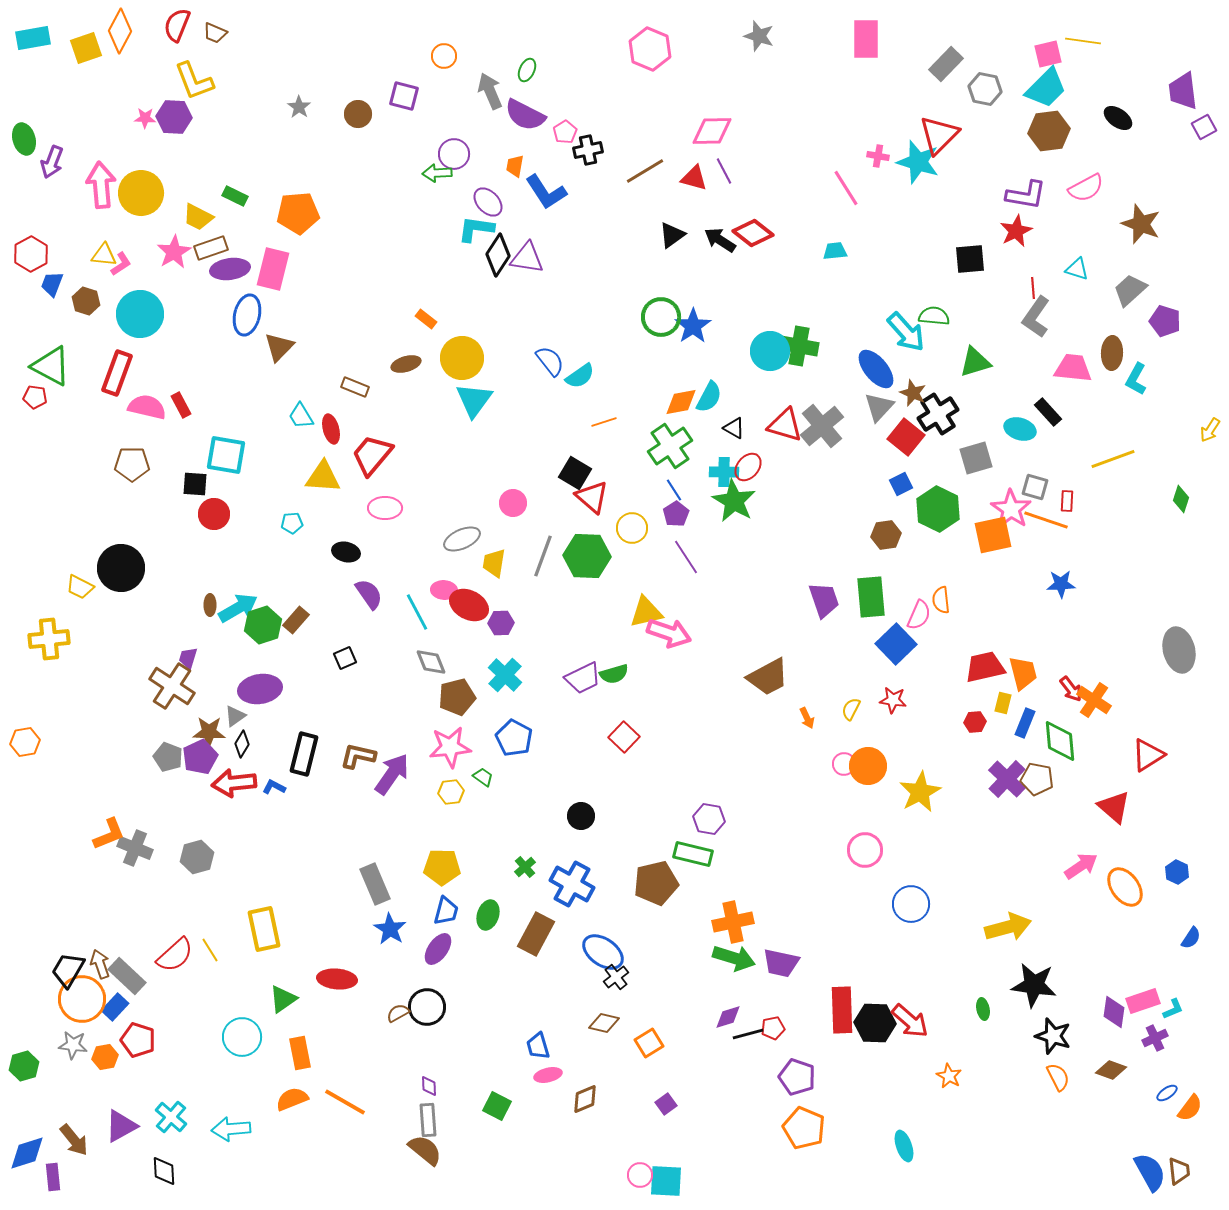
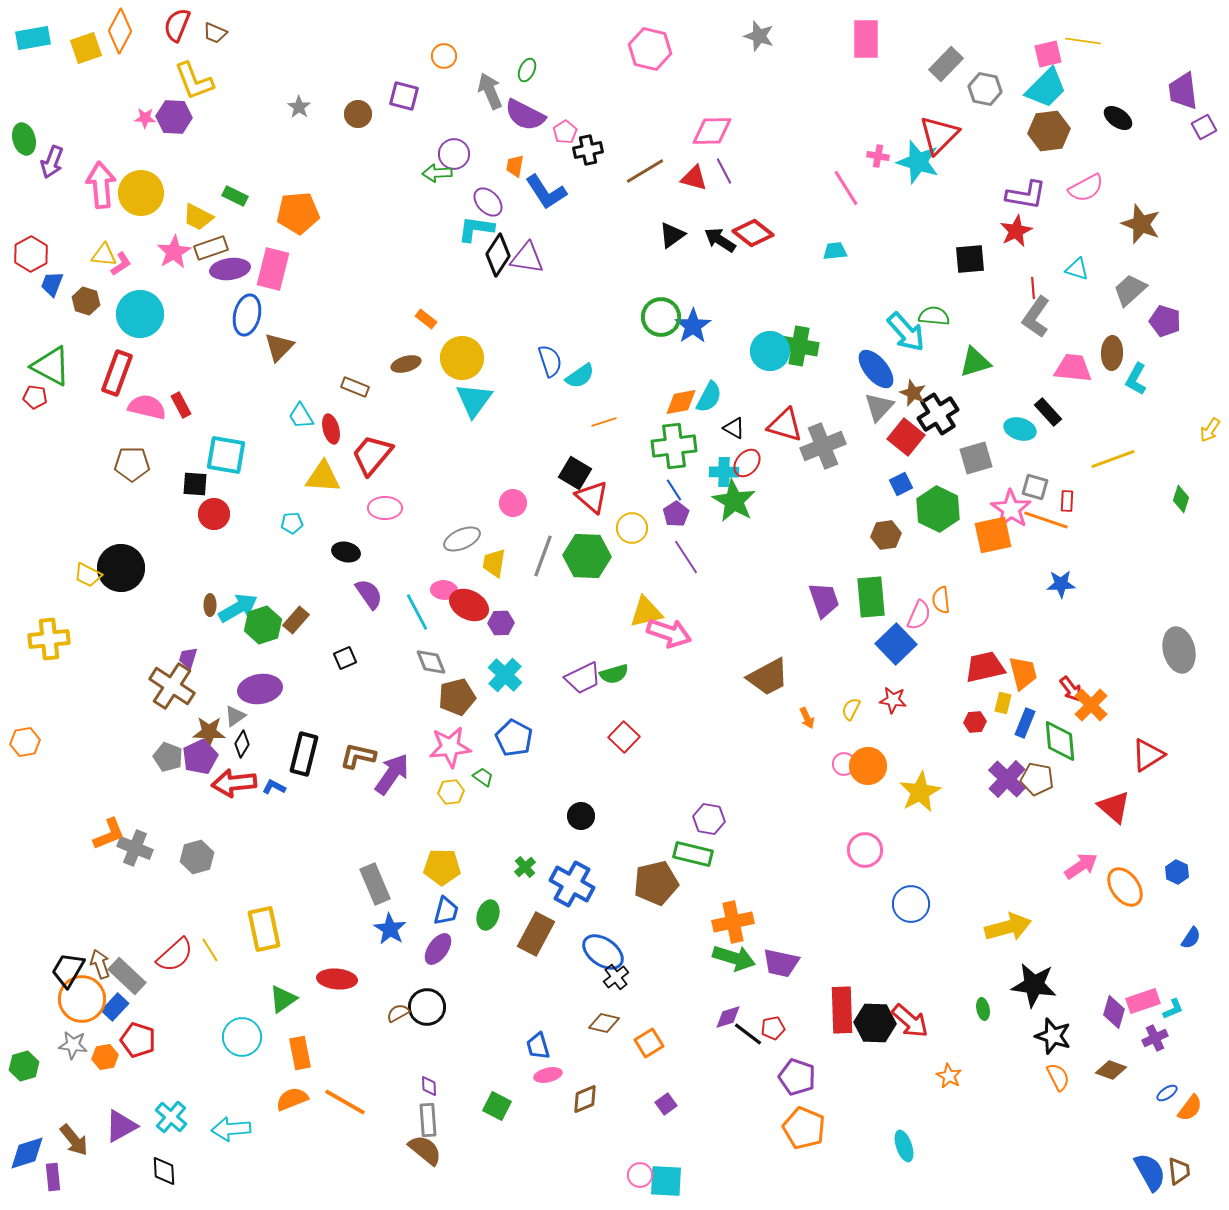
pink hexagon at (650, 49): rotated 9 degrees counterclockwise
blue semicircle at (550, 361): rotated 20 degrees clockwise
gray cross at (822, 426): moved 1 px right, 20 px down; rotated 18 degrees clockwise
green cross at (670, 446): moved 4 px right; rotated 27 degrees clockwise
red ellipse at (748, 467): moved 1 px left, 4 px up
yellow trapezoid at (80, 587): moved 8 px right, 12 px up
orange cross at (1094, 700): moved 3 px left, 5 px down; rotated 12 degrees clockwise
purple diamond at (1114, 1012): rotated 8 degrees clockwise
black line at (748, 1034): rotated 52 degrees clockwise
